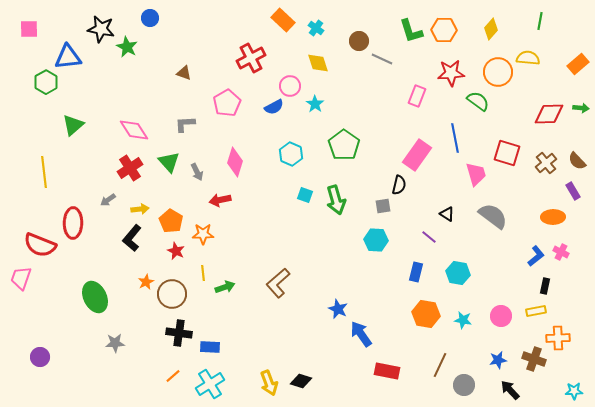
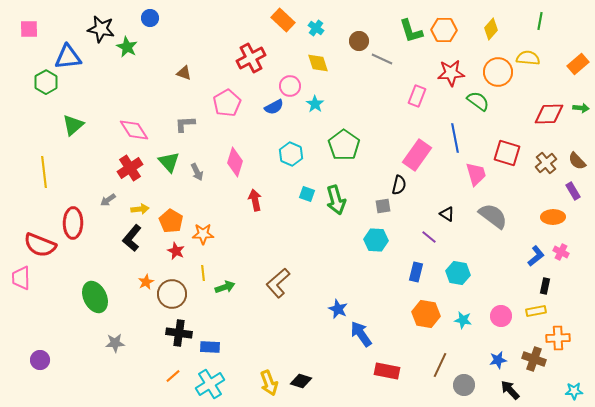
cyan square at (305, 195): moved 2 px right, 1 px up
red arrow at (220, 200): moved 35 px right; rotated 90 degrees clockwise
pink trapezoid at (21, 278): rotated 20 degrees counterclockwise
purple circle at (40, 357): moved 3 px down
